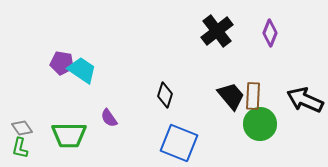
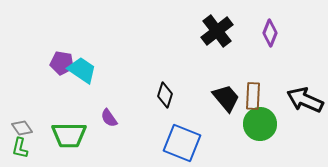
black trapezoid: moved 5 px left, 2 px down
blue square: moved 3 px right
